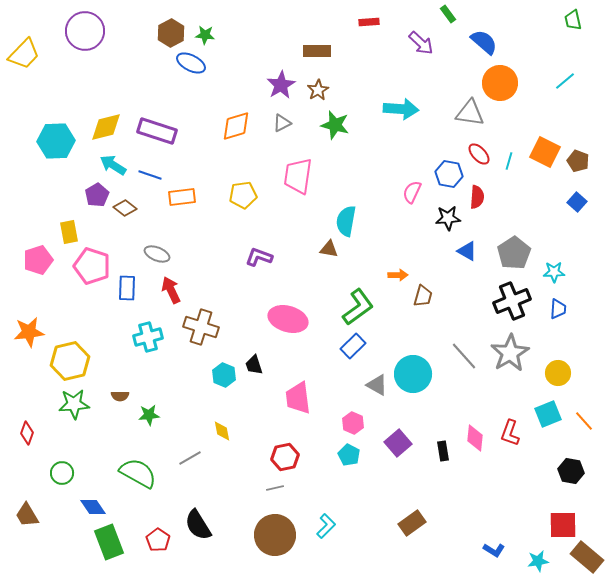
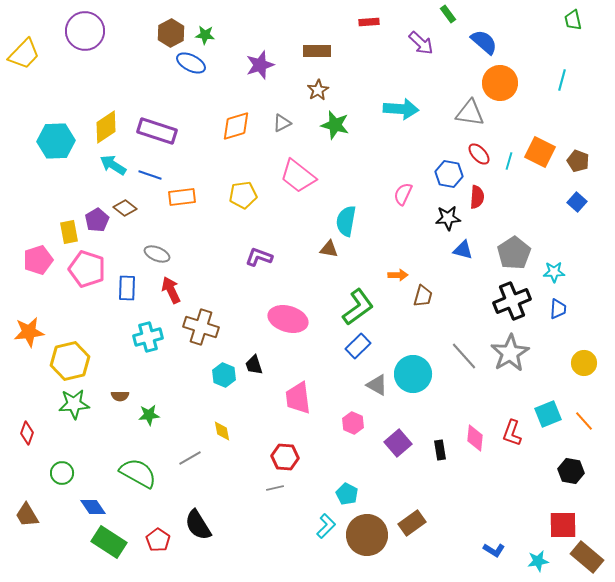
cyan line at (565, 81): moved 3 px left, 1 px up; rotated 35 degrees counterclockwise
purple star at (281, 85): moved 21 px left, 20 px up; rotated 12 degrees clockwise
yellow diamond at (106, 127): rotated 20 degrees counterclockwise
orange square at (545, 152): moved 5 px left
pink trapezoid at (298, 176): rotated 60 degrees counterclockwise
pink semicircle at (412, 192): moved 9 px left, 2 px down
purple pentagon at (97, 195): moved 25 px down
blue triangle at (467, 251): moved 4 px left, 1 px up; rotated 15 degrees counterclockwise
pink pentagon at (92, 266): moved 5 px left, 3 px down
blue rectangle at (353, 346): moved 5 px right
yellow circle at (558, 373): moved 26 px right, 10 px up
red L-shape at (510, 433): moved 2 px right
black rectangle at (443, 451): moved 3 px left, 1 px up
cyan pentagon at (349, 455): moved 2 px left, 39 px down
red hexagon at (285, 457): rotated 16 degrees clockwise
brown circle at (275, 535): moved 92 px right
green rectangle at (109, 542): rotated 36 degrees counterclockwise
